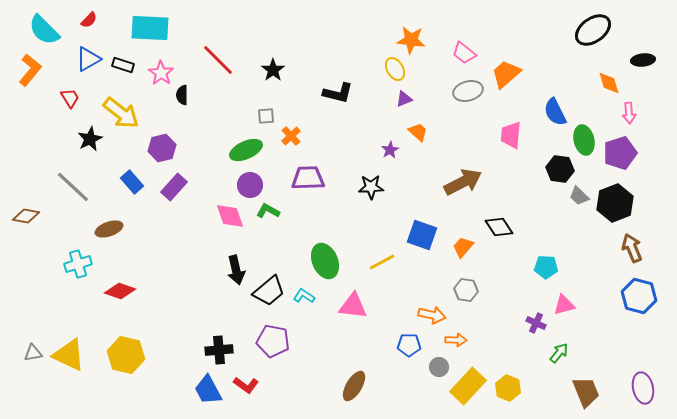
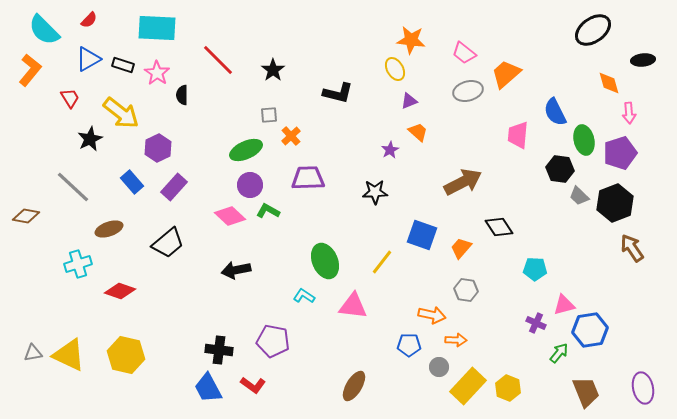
cyan rectangle at (150, 28): moved 7 px right
pink star at (161, 73): moved 4 px left
purple triangle at (404, 99): moved 5 px right, 2 px down
gray square at (266, 116): moved 3 px right, 1 px up
pink trapezoid at (511, 135): moved 7 px right
purple hexagon at (162, 148): moved 4 px left; rotated 12 degrees counterclockwise
black star at (371, 187): moved 4 px right, 5 px down
pink diamond at (230, 216): rotated 28 degrees counterclockwise
orange trapezoid at (463, 247): moved 2 px left, 1 px down
brown arrow at (632, 248): rotated 12 degrees counterclockwise
yellow line at (382, 262): rotated 24 degrees counterclockwise
cyan pentagon at (546, 267): moved 11 px left, 2 px down
black arrow at (236, 270): rotated 92 degrees clockwise
black trapezoid at (269, 291): moved 101 px left, 48 px up
blue hexagon at (639, 296): moved 49 px left, 34 px down; rotated 24 degrees counterclockwise
black cross at (219, 350): rotated 12 degrees clockwise
red L-shape at (246, 385): moved 7 px right
blue trapezoid at (208, 390): moved 2 px up
